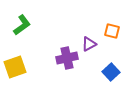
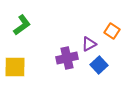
orange square: rotated 21 degrees clockwise
yellow square: rotated 20 degrees clockwise
blue square: moved 12 px left, 7 px up
